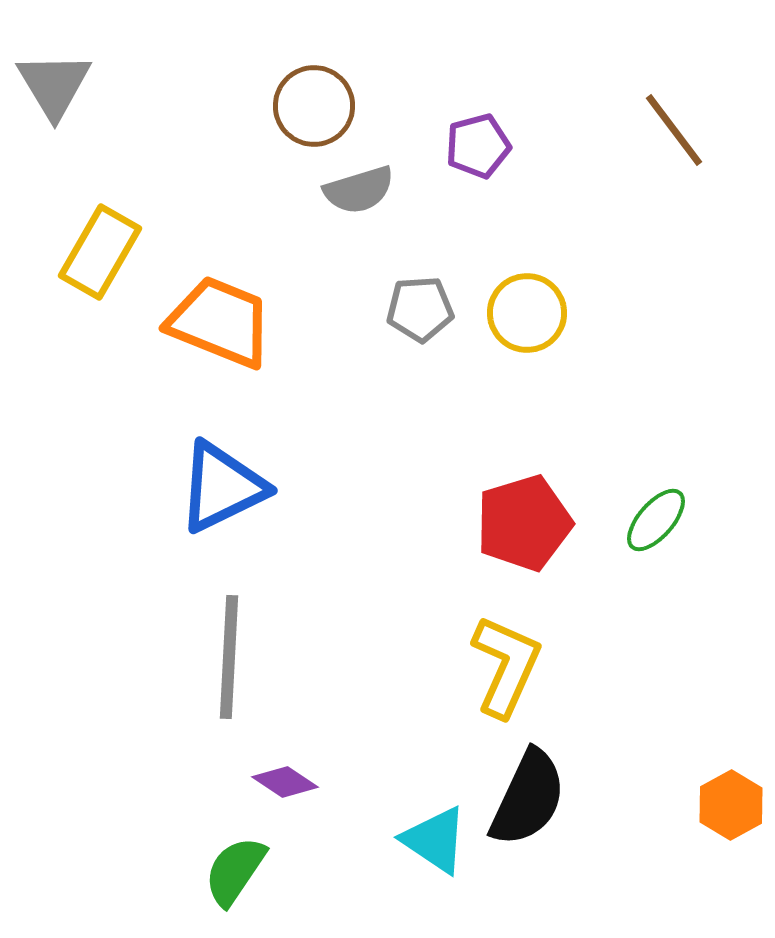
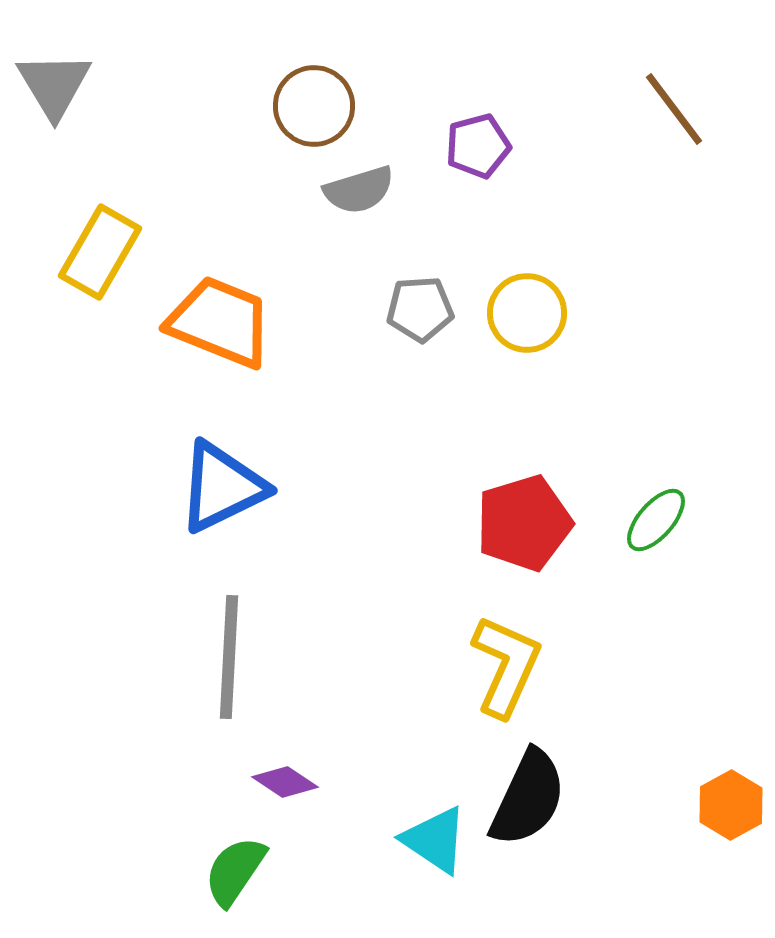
brown line: moved 21 px up
